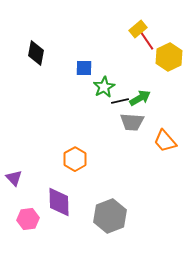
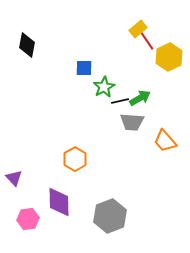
black diamond: moved 9 px left, 8 px up
